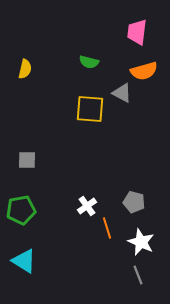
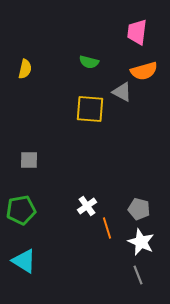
gray triangle: moved 1 px up
gray square: moved 2 px right
gray pentagon: moved 5 px right, 7 px down
